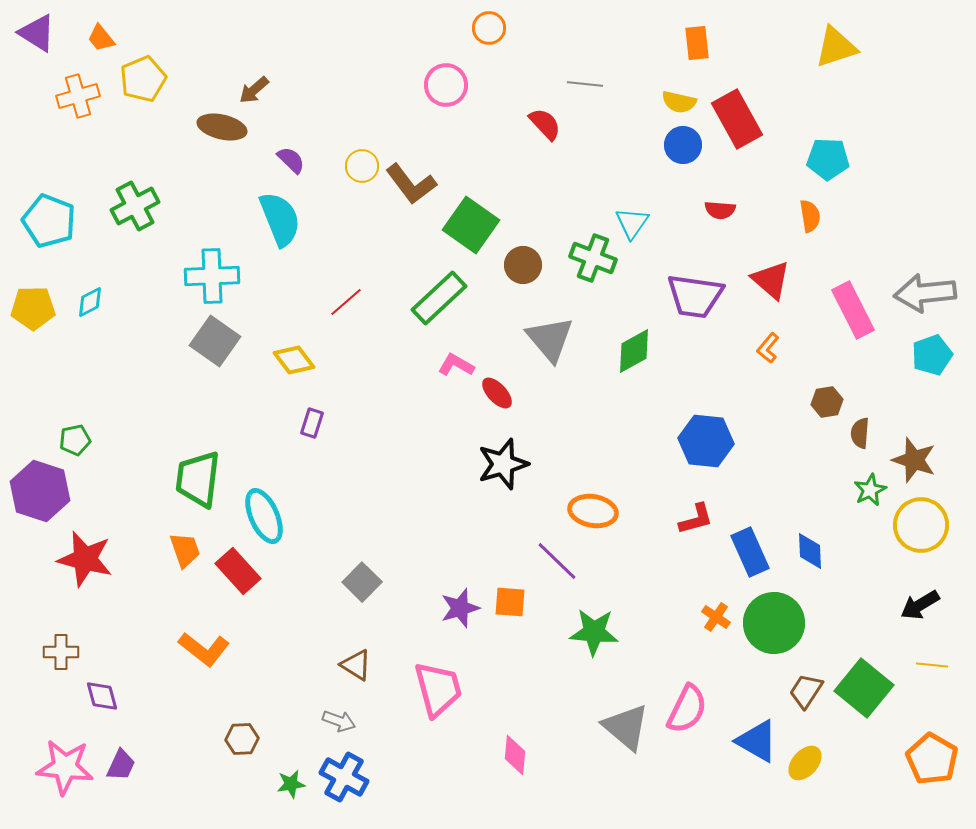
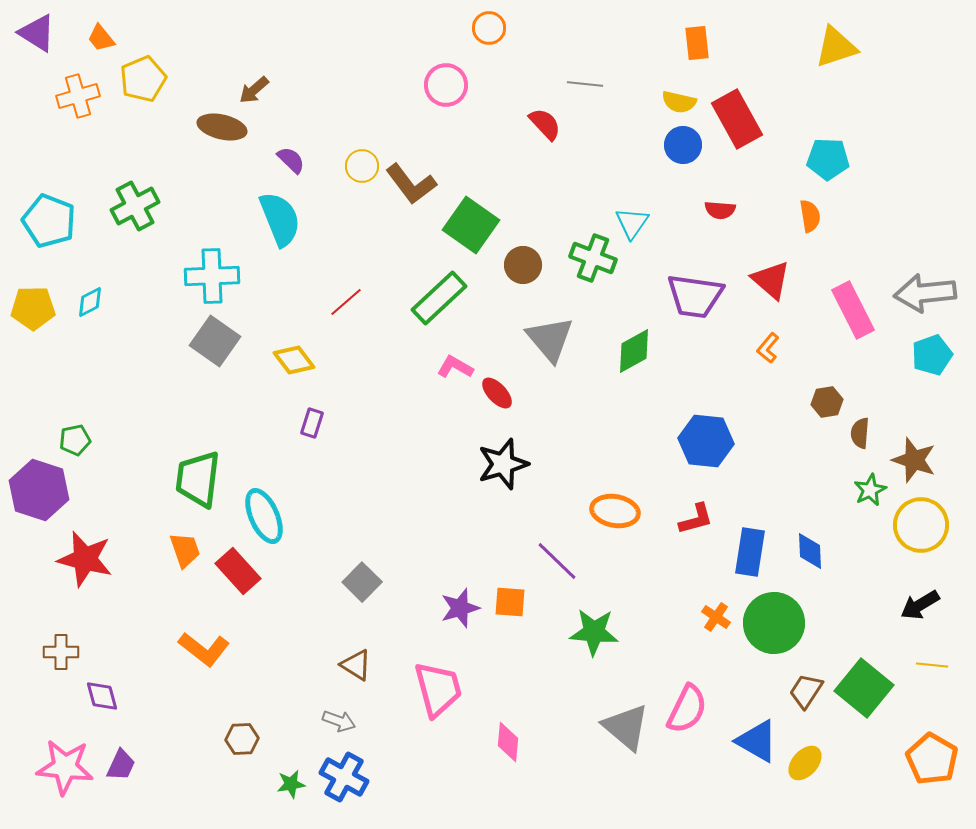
pink L-shape at (456, 365): moved 1 px left, 2 px down
purple hexagon at (40, 491): moved 1 px left, 1 px up
orange ellipse at (593, 511): moved 22 px right
blue rectangle at (750, 552): rotated 33 degrees clockwise
pink diamond at (515, 755): moved 7 px left, 13 px up
